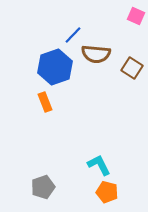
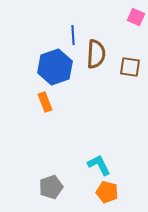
pink square: moved 1 px down
blue line: rotated 48 degrees counterclockwise
brown semicircle: rotated 92 degrees counterclockwise
brown square: moved 2 px left, 1 px up; rotated 25 degrees counterclockwise
gray pentagon: moved 8 px right
